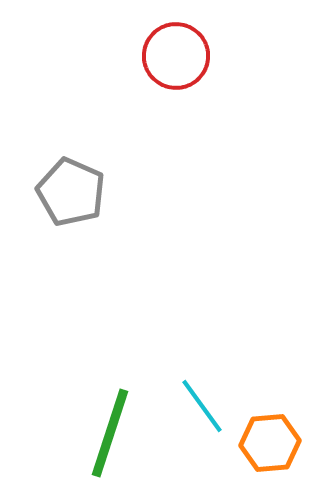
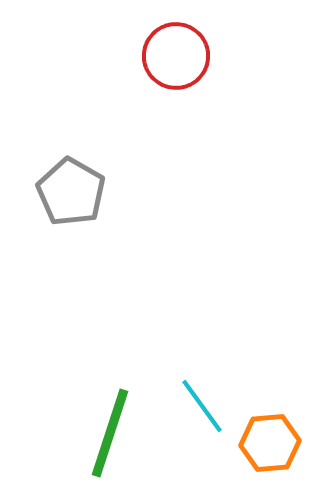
gray pentagon: rotated 6 degrees clockwise
